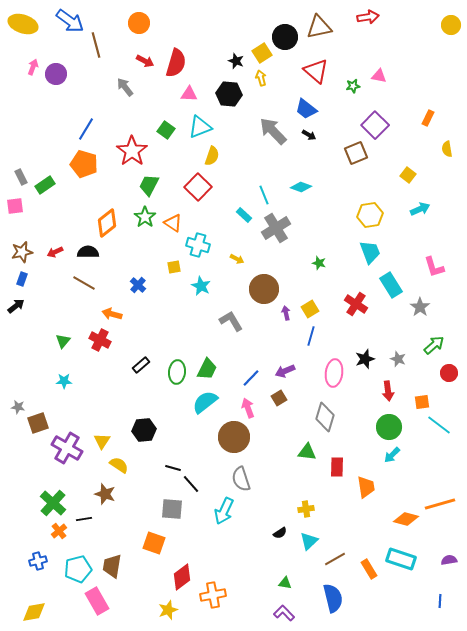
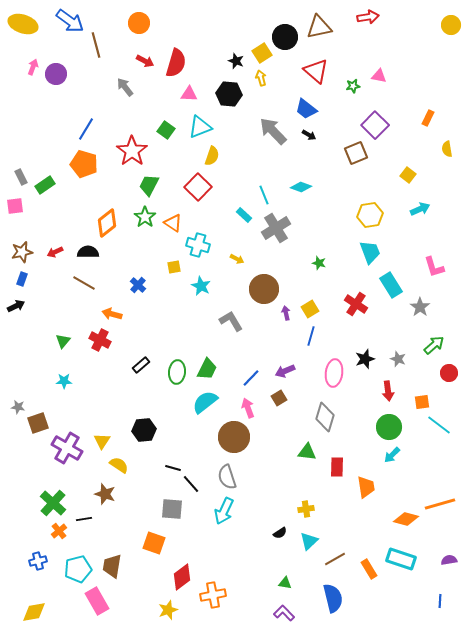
black arrow at (16, 306): rotated 12 degrees clockwise
gray semicircle at (241, 479): moved 14 px left, 2 px up
